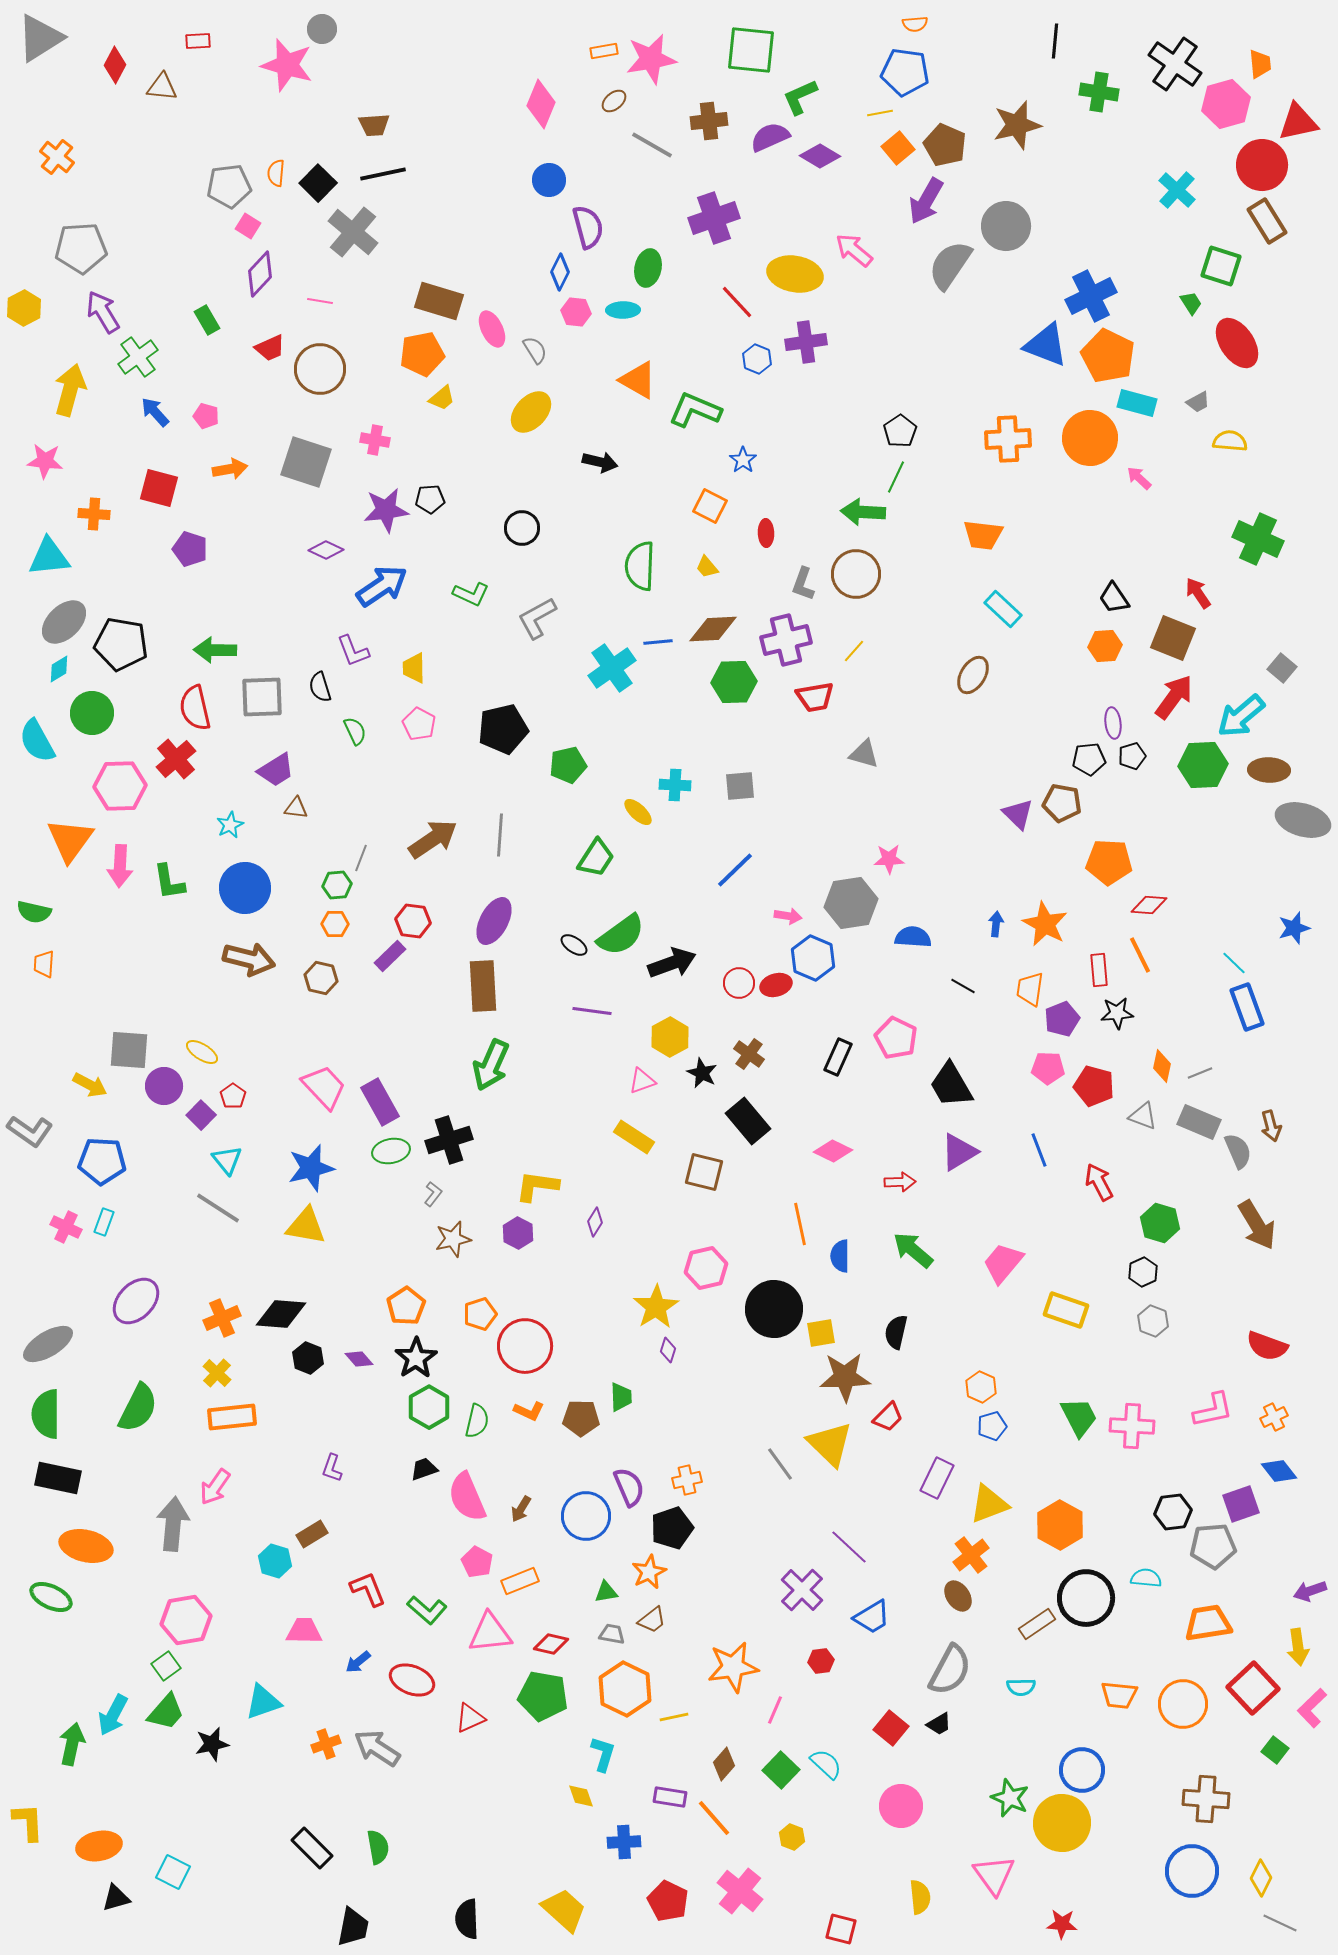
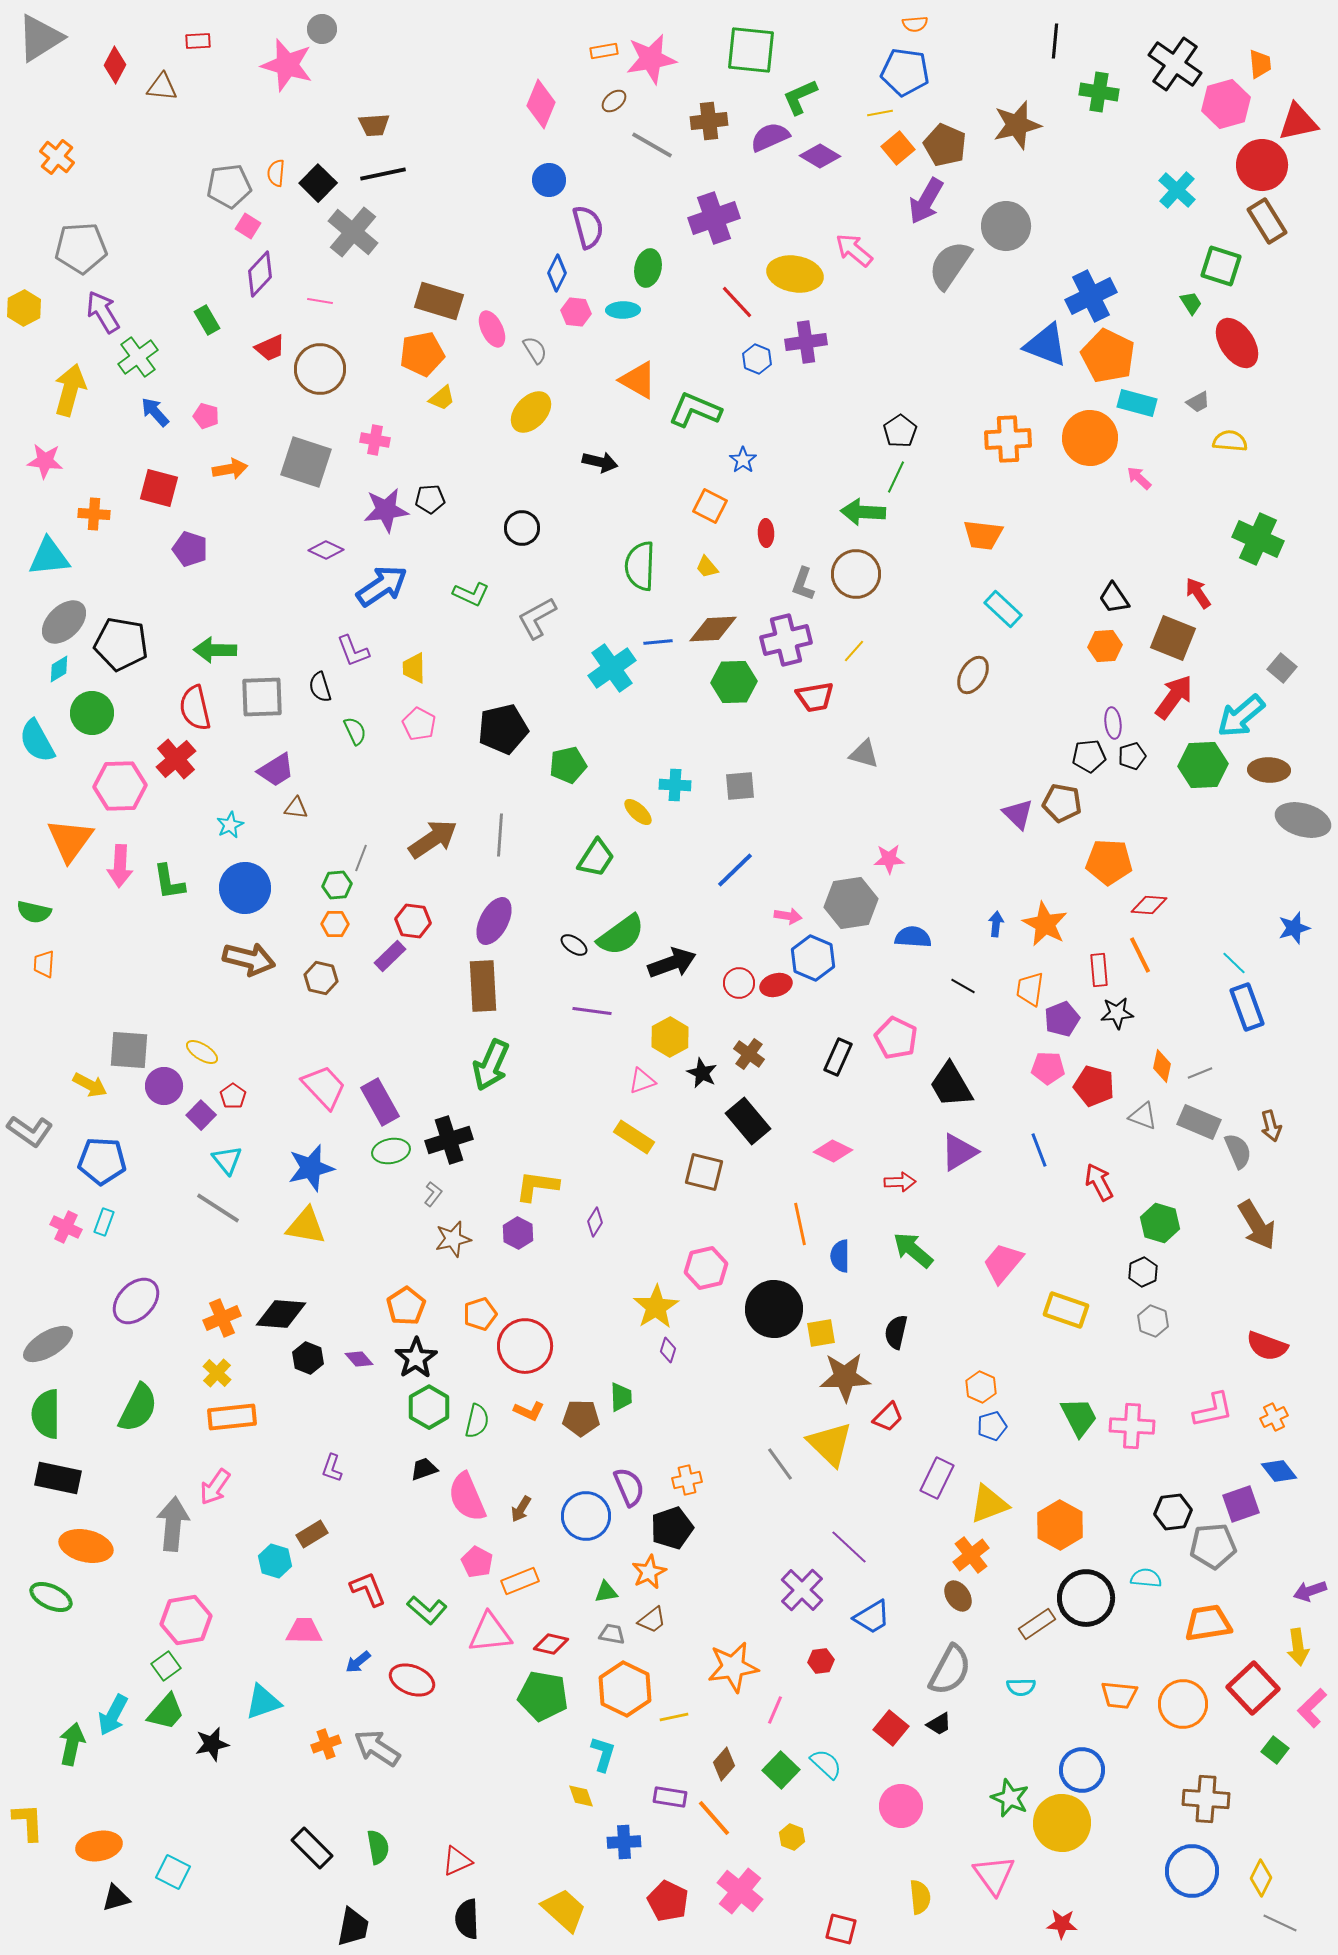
blue diamond at (560, 272): moved 3 px left, 1 px down
black pentagon at (1089, 759): moved 3 px up
red triangle at (470, 1718): moved 13 px left, 143 px down
